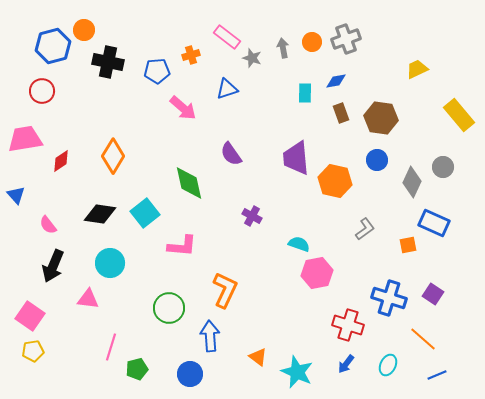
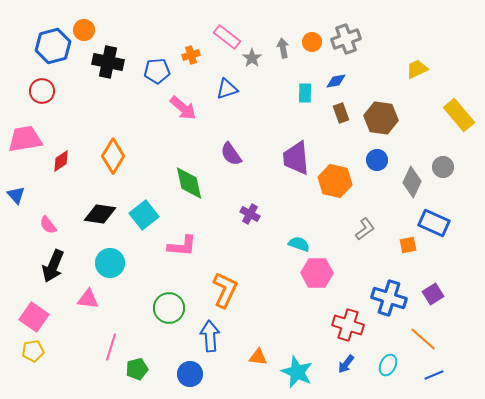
gray star at (252, 58): rotated 18 degrees clockwise
cyan square at (145, 213): moved 1 px left, 2 px down
purple cross at (252, 216): moved 2 px left, 2 px up
pink hexagon at (317, 273): rotated 12 degrees clockwise
purple square at (433, 294): rotated 25 degrees clockwise
pink square at (30, 316): moved 4 px right, 1 px down
orange triangle at (258, 357): rotated 30 degrees counterclockwise
blue line at (437, 375): moved 3 px left
